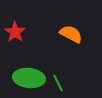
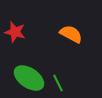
red star: rotated 20 degrees counterclockwise
green ellipse: rotated 28 degrees clockwise
